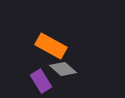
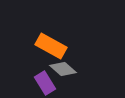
purple rectangle: moved 4 px right, 2 px down
